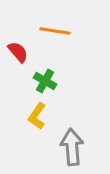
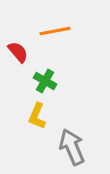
orange line: rotated 20 degrees counterclockwise
yellow L-shape: rotated 12 degrees counterclockwise
gray arrow: rotated 18 degrees counterclockwise
